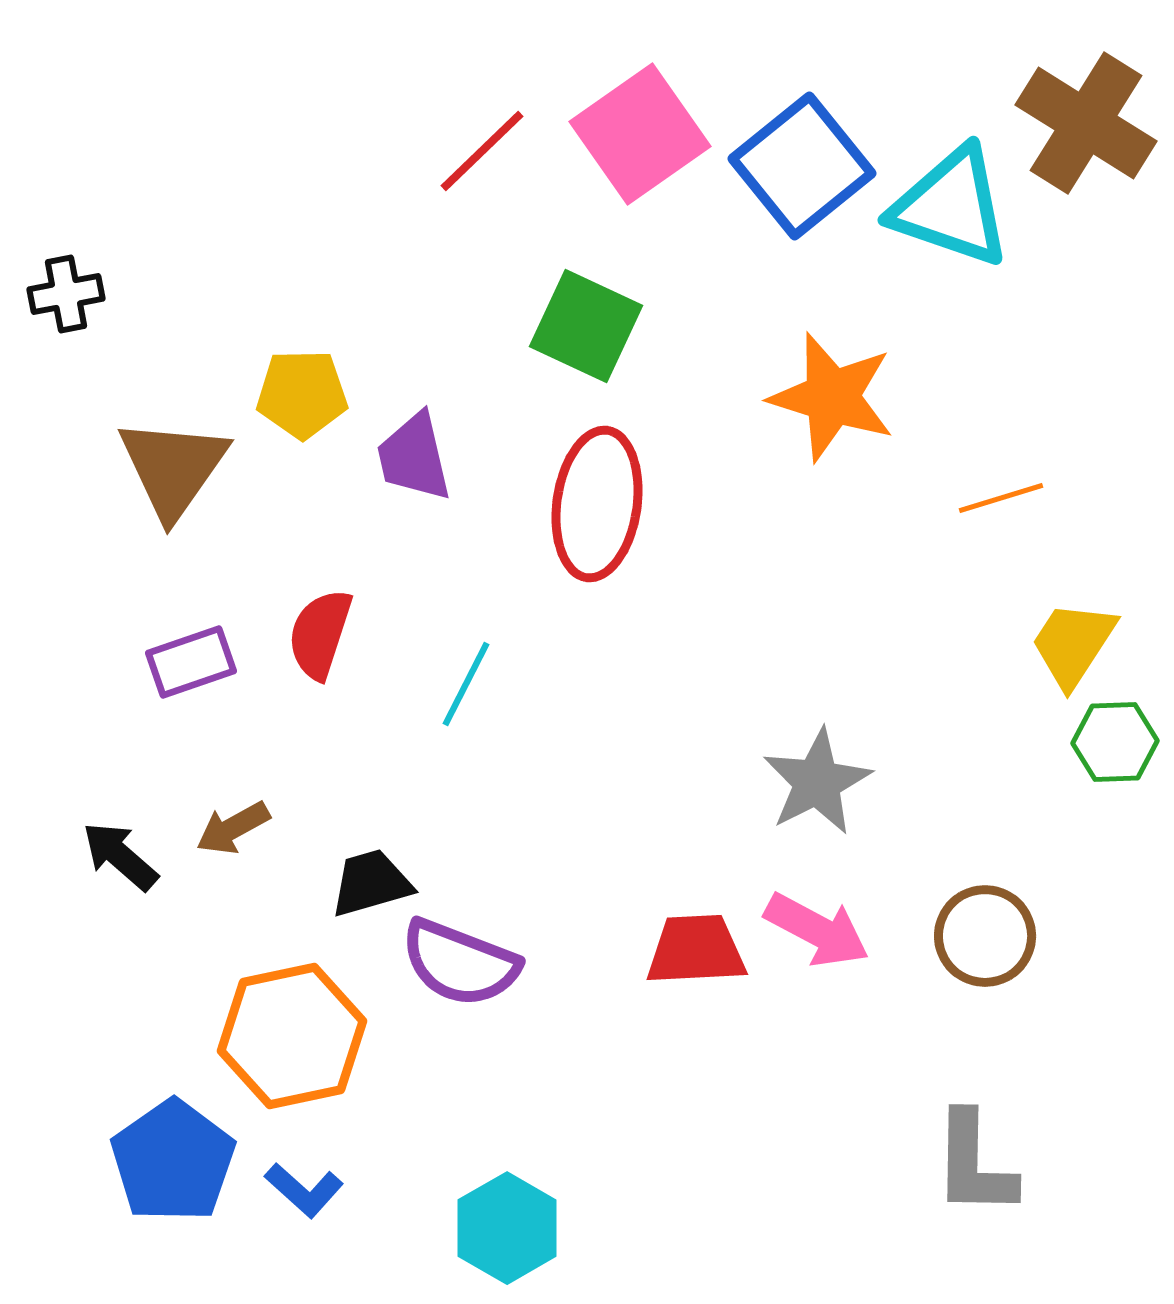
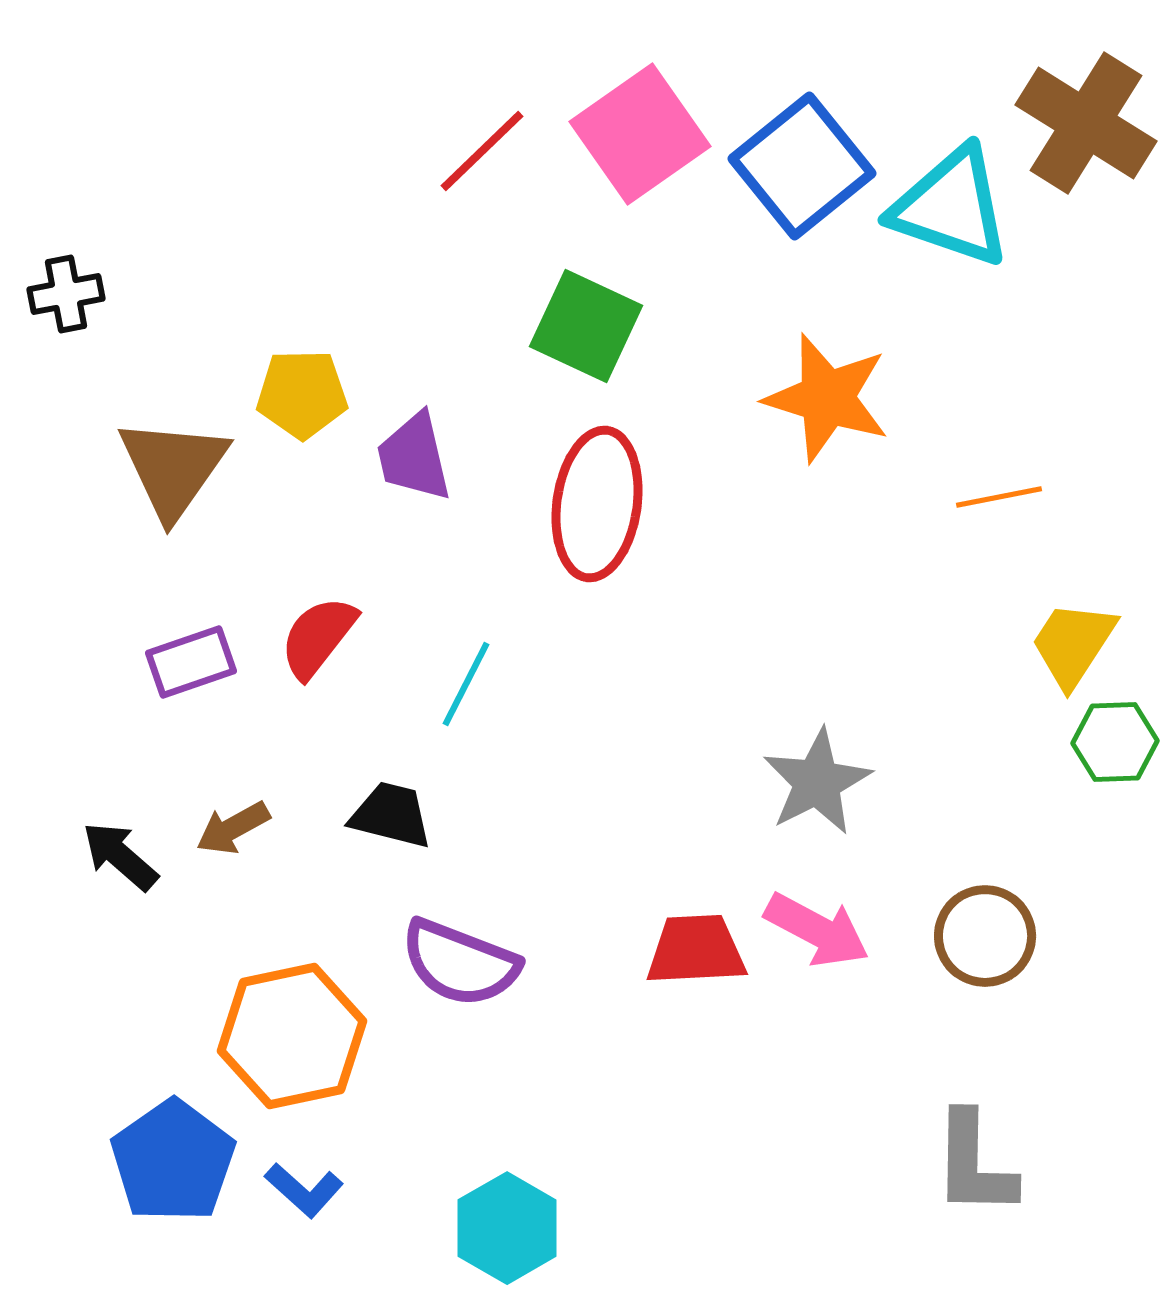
orange star: moved 5 px left, 1 px down
orange line: moved 2 px left, 1 px up; rotated 6 degrees clockwise
red semicircle: moved 2 px left, 3 px down; rotated 20 degrees clockwise
black trapezoid: moved 20 px right, 68 px up; rotated 30 degrees clockwise
